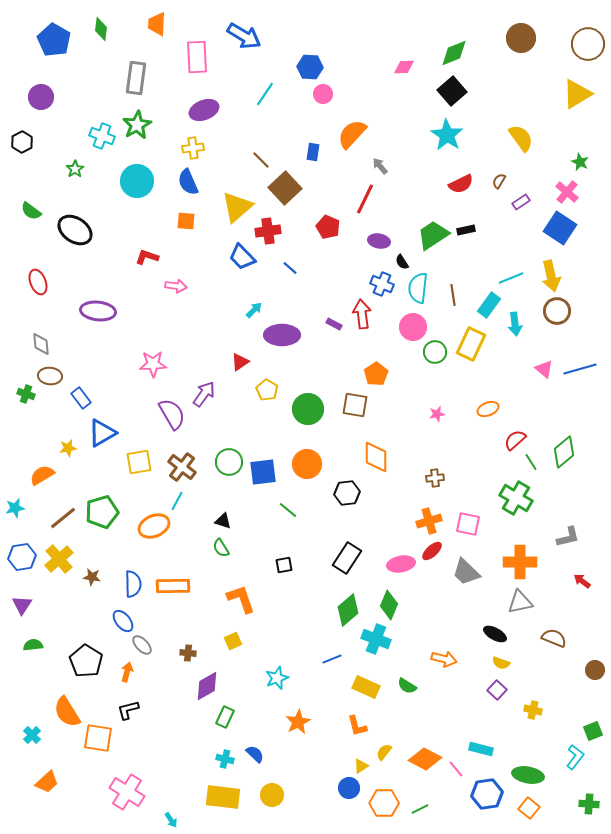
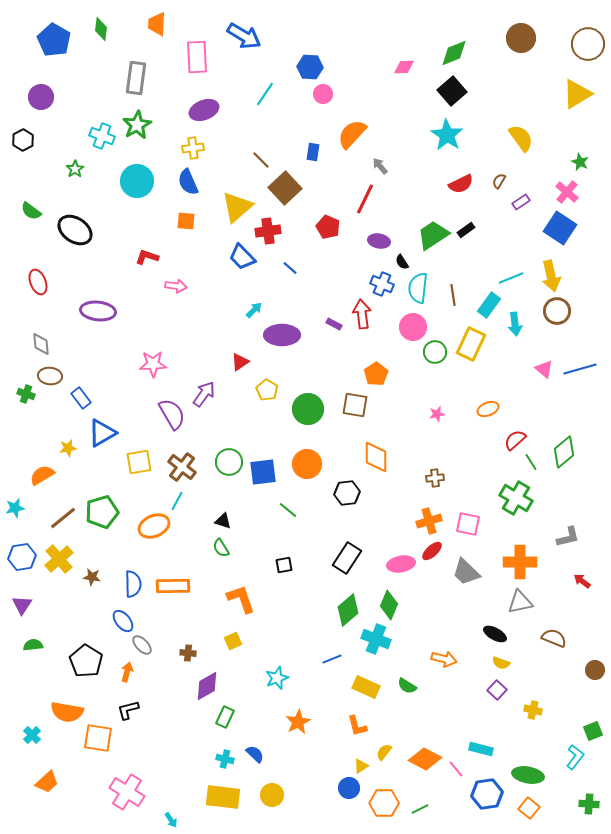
black hexagon at (22, 142): moved 1 px right, 2 px up
black rectangle at (466, 230): rotated 24 degrees counterclockwise
orange semicircle at (67, 712): rotated 48 degrees counterclockwise
